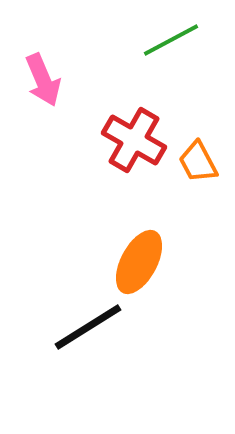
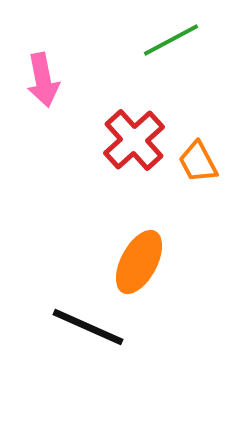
pink arrow: rotated 12 degrees clockwise
red cross: rotated 18 degrees clockwise
black line: rotated 56 degrees clockwise
